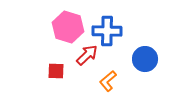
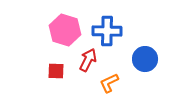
pink hexagon: moved 3 px left, 3 px down
red arrow: moved 1 px right, 5 px down; rotated 20 degrees counterclockwise
orange L-shape: moved 1 px right, 2 px down; rotated 15 degrees clockwise
